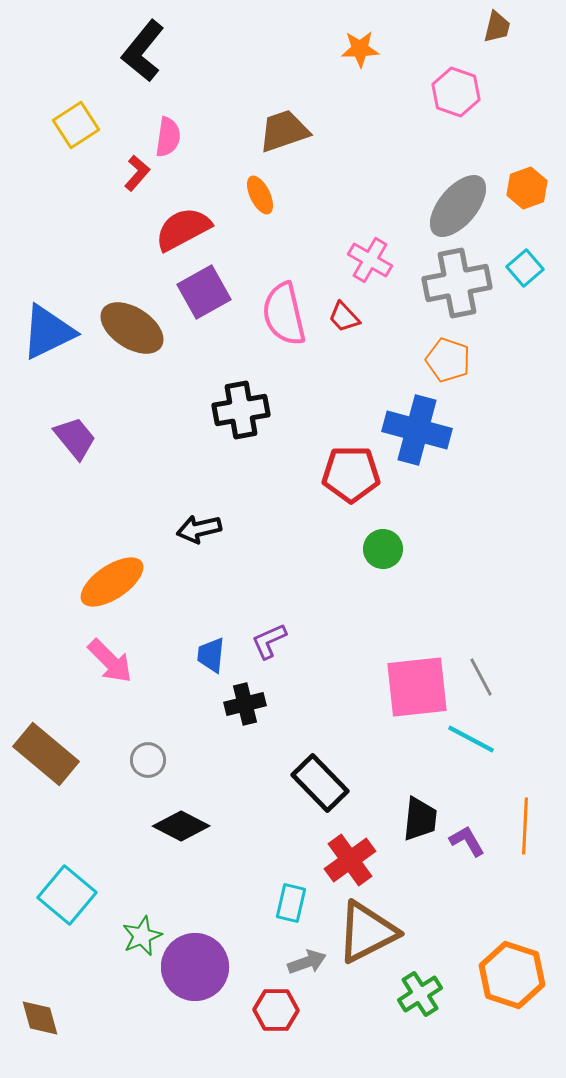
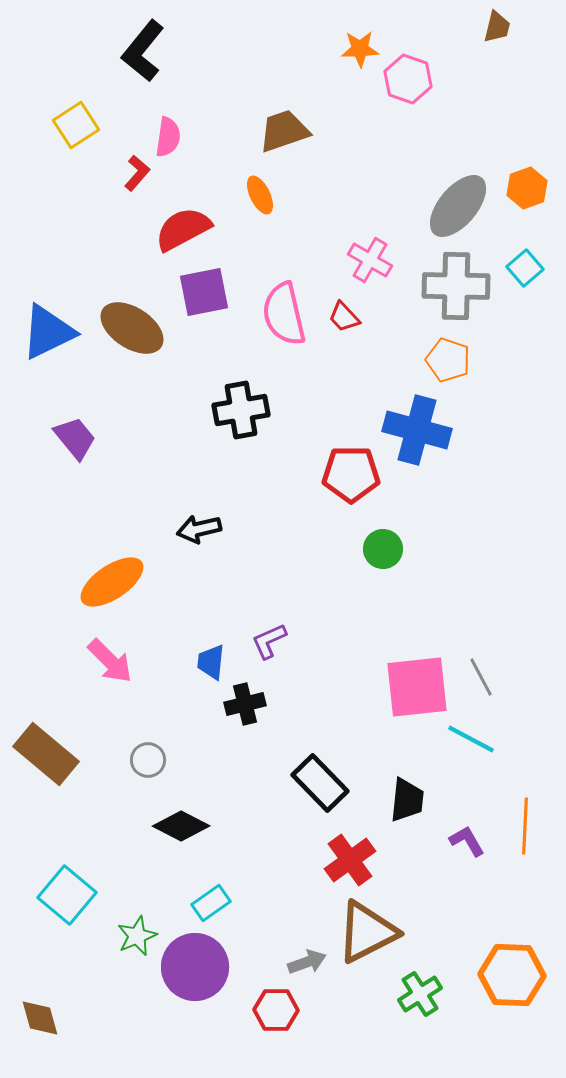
pink hexagon at (456, 92): moved 48 px left, 13 px up
gray cross at (457, 283): moved 1 px left, 3 px down; rotated 12 degrees clockwise
purple square at (204, 292): rotated 18 degrees clockwise
blue trapezoid at (211, 655): moved 7 px down
black trapezoid at (420, 819): moved 13 px left, 19 px up
cyan rectangle at (291, 903): moved 80 px left; rotated 42 degrees clockwise
green star at (142, 936): moved 5 px left
orange hexagon at (512, 975): rotated 16 degrees counterclockwise
